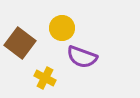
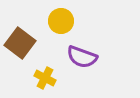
yellow circle: moved 1 px left, 7 px up
